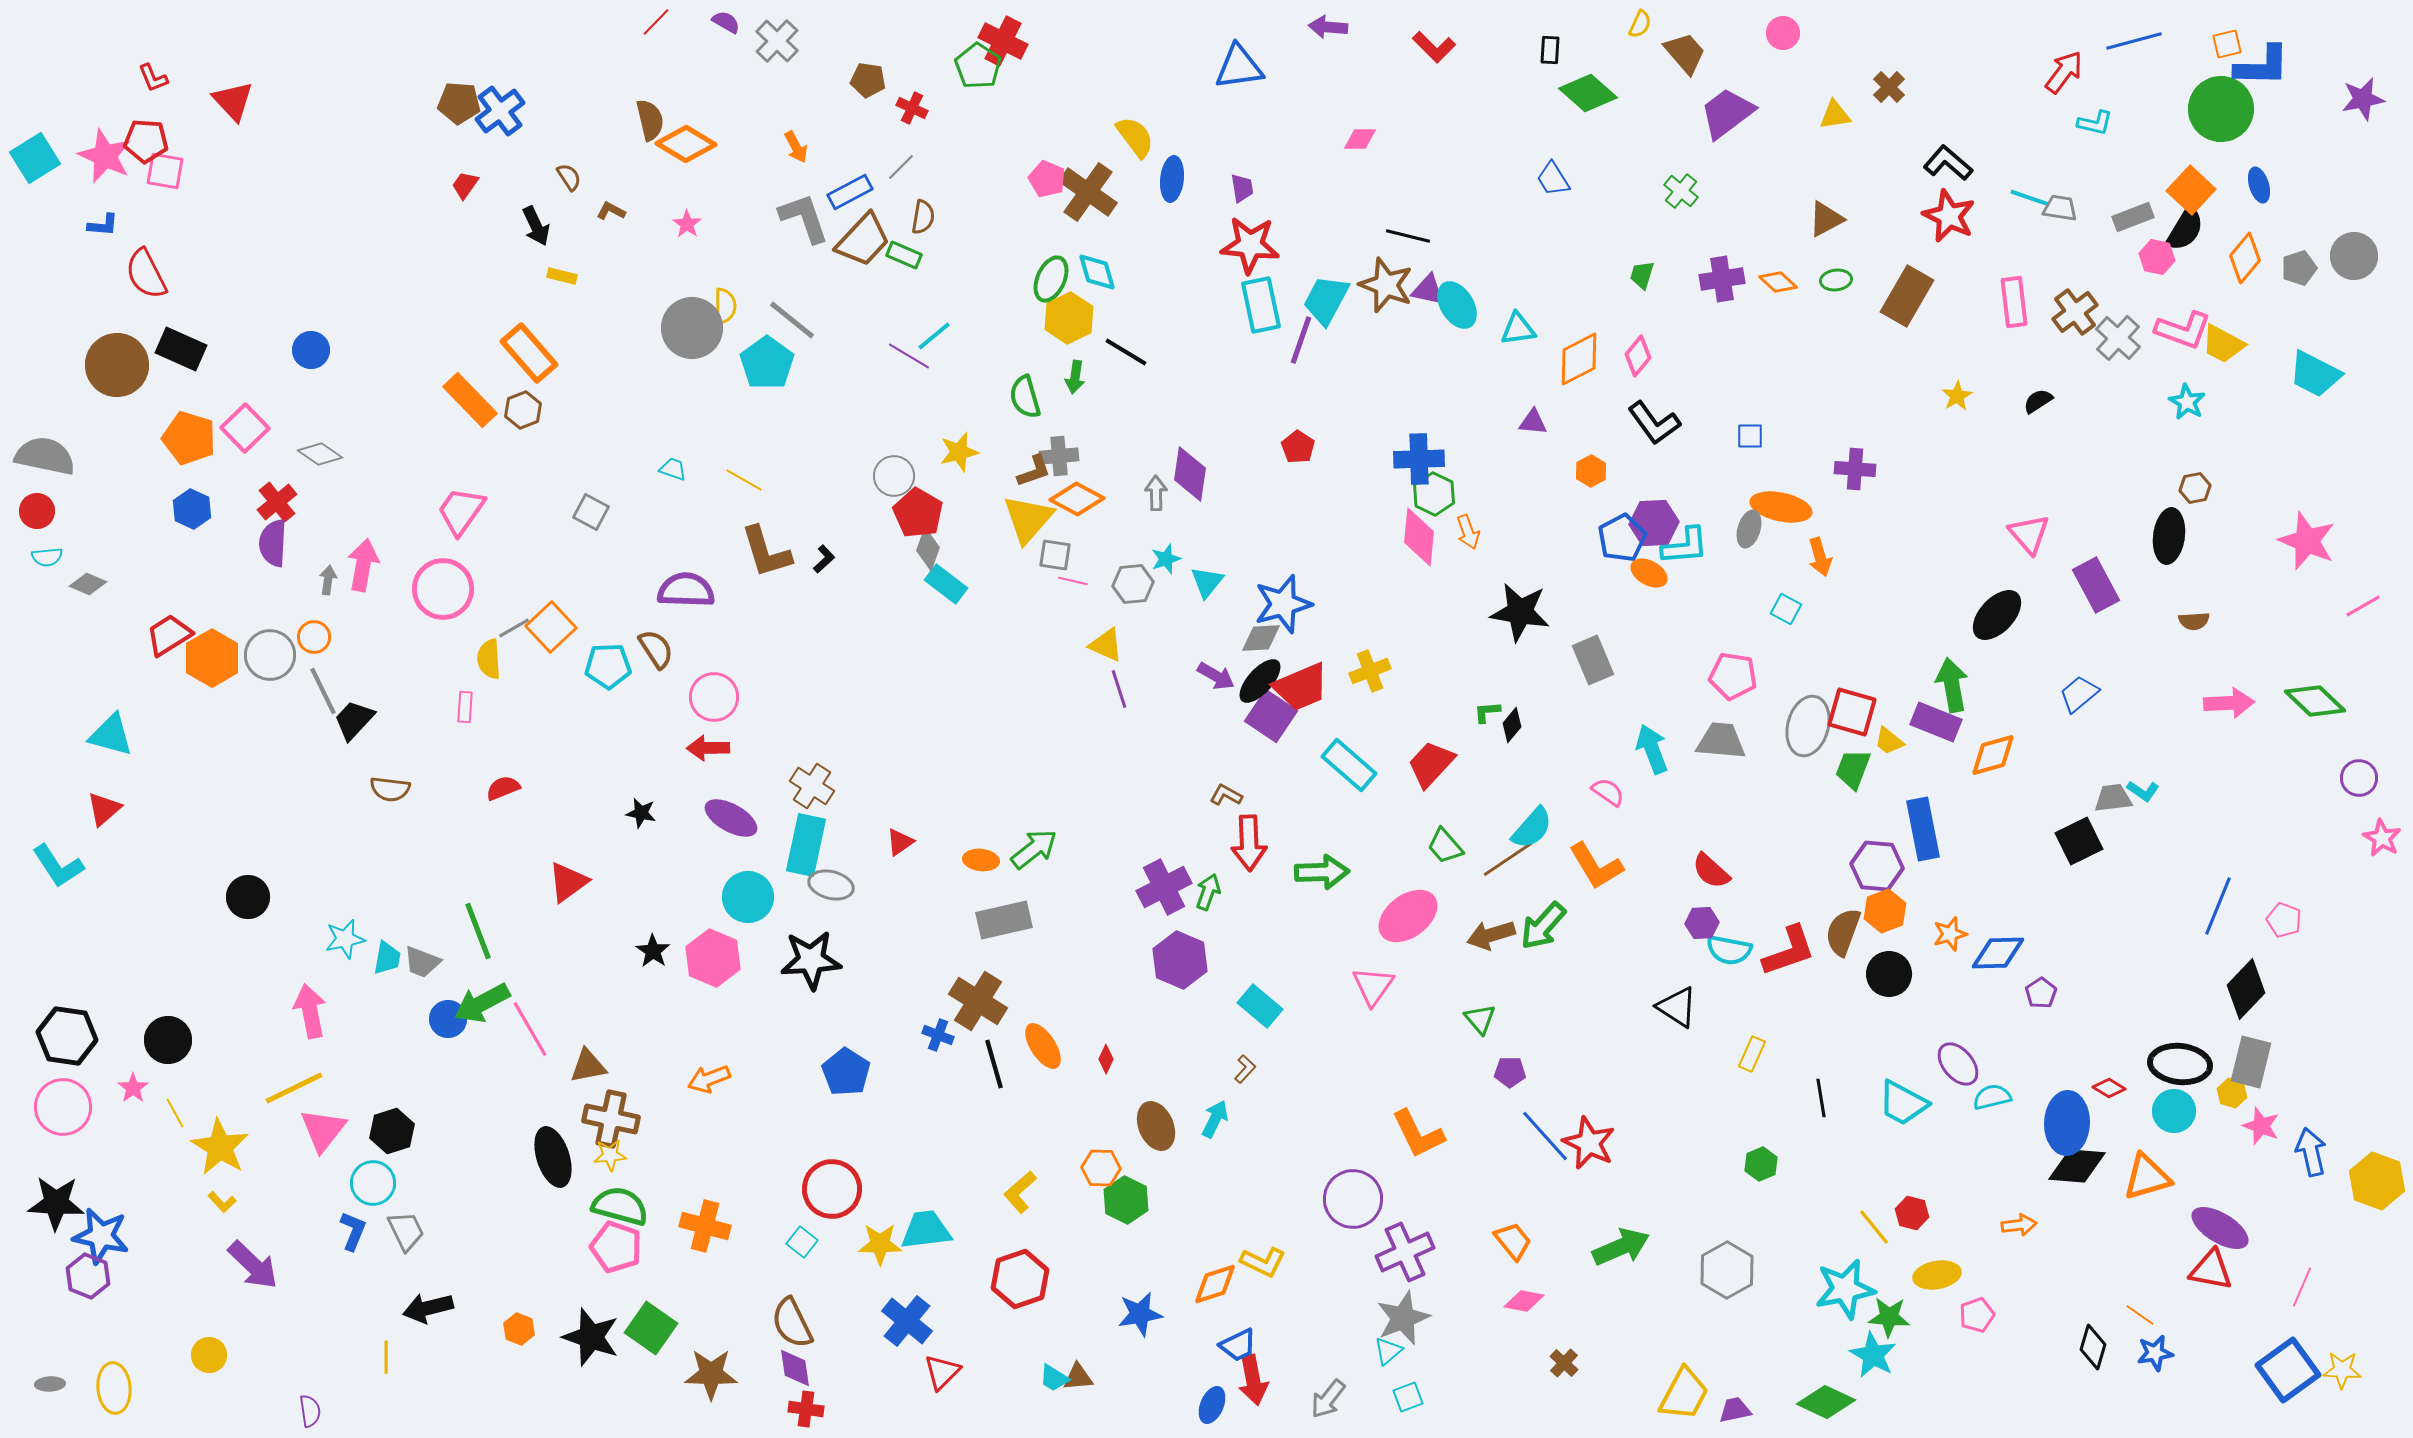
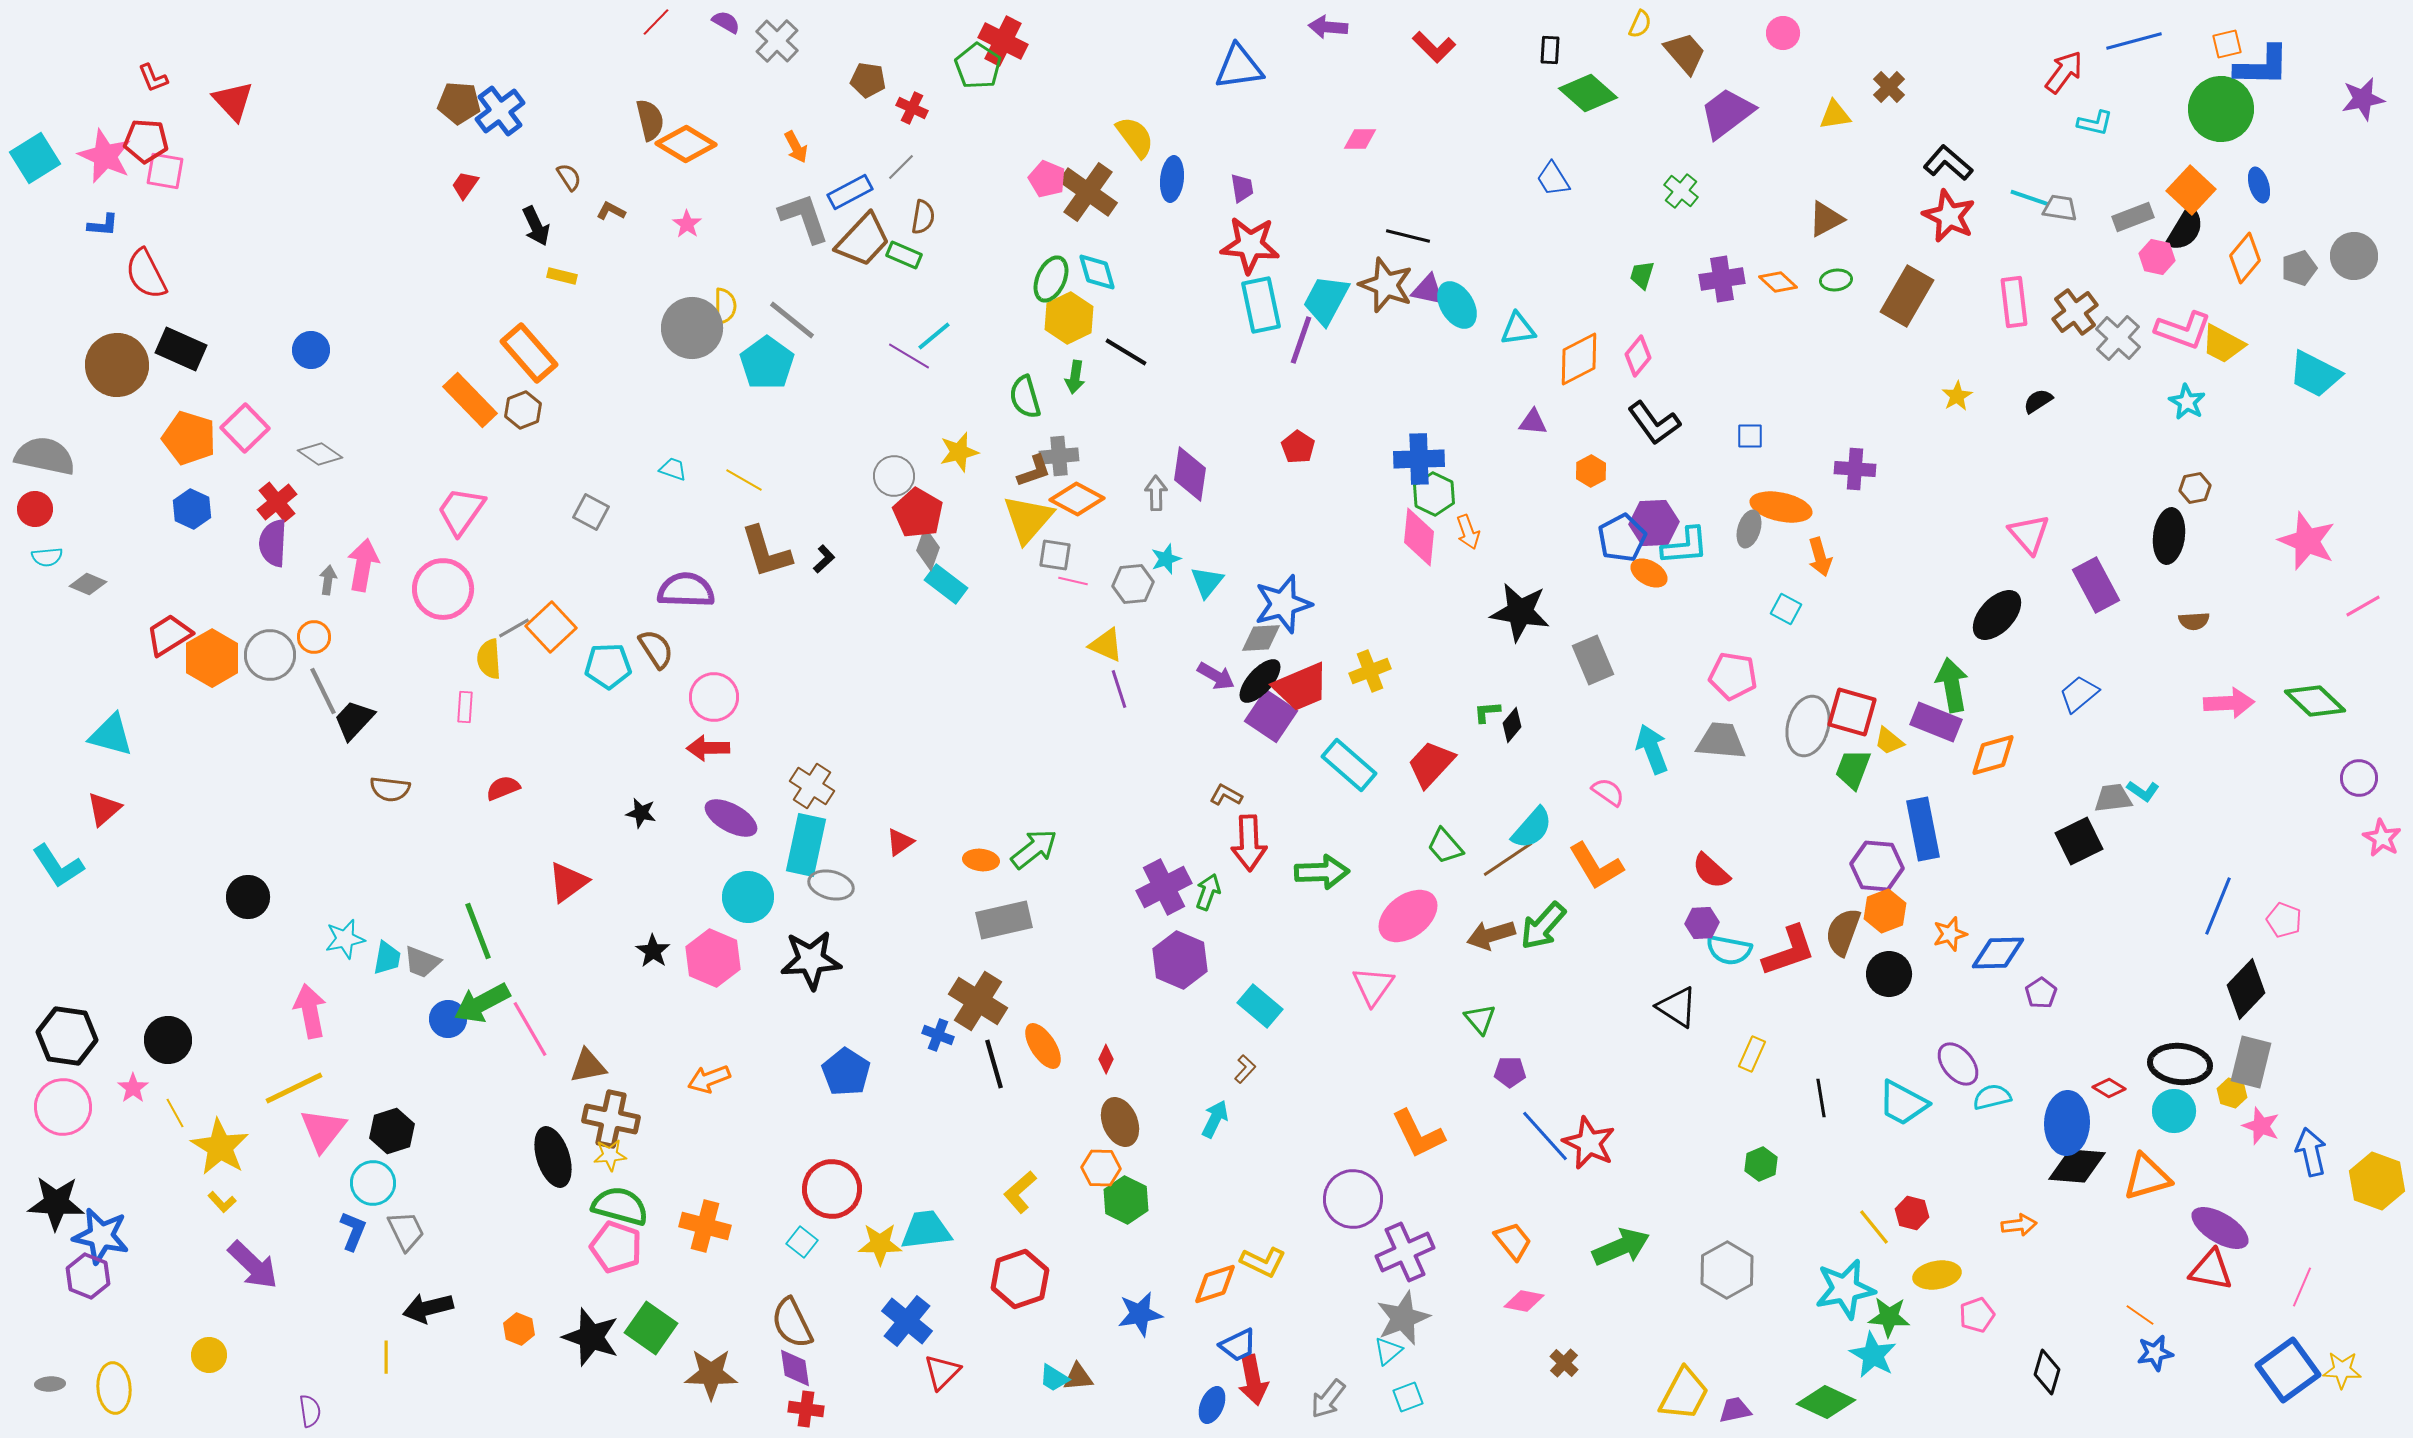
red circle at (37, 511): moved 2 px left, 2 px up
brown ellipse at (1156, 1126): moved 36 px left, 4 px up
black diamond at (2093, 1347): moved 46 px left, 25 px down
